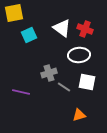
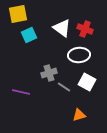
yellow square: moved 4 px right, 1 px down
white square: rotated 18 degrees clockwise
